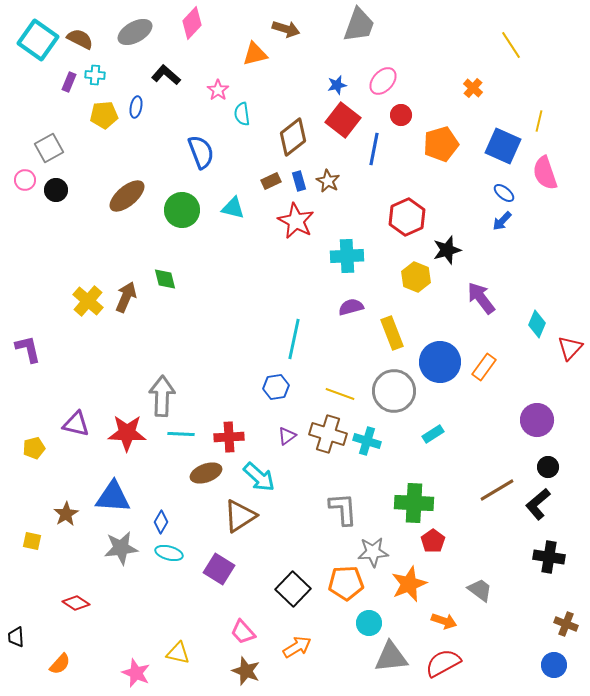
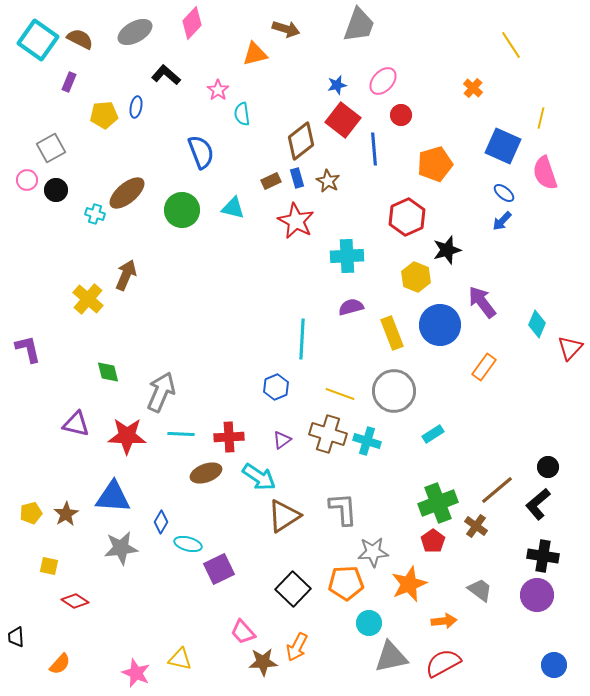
cyan cross at (95, 75): moved 139 px down; rotated 12 degrees clockwise
yellow line at (539, 121): moved 2 px right, 3 px up
brown diamond at (293, 137): moved 8 px right, 4 px down
orange pentagon at (441, 144): moved 6 px left, 20 px down
gray square at (49, 148): moved 2 px right
blue line at (374, 149): rotated 16 degrees counterclockwise
pink circle at (25, 180): moved 2 px right
blue rectangle at (299, 181): moved 2 px left, 3 px up
brown ellipse at (127, 196): moved 3 px up
green diamond at (165, 279): moved 57 px left, 93 px down
brown arrow at (126, 297): moved 22 px up
purple arrow at (481, 298): moved 1 px right, 4 px down
yellow cross at (88, 301): moved 2 px up
cyan line at (294, 339): moved 8 px right; rotated 9 degrees counterclockwise
blue circle at (440, 362): moved 37 px up
blue hexagon at (276, 387): rotated 15 degrees counterclockwise
gray arrow at (162, 396): moved 1 px left, 4 px up; rotated 21 degrees clockwise
purple circle at (537, 420): moved 175 px down
red star at (127, 433): moved 3 px down
purple triangle at (287, 436): moved 5 px left, 4 px down
yellow pentagon at (34, 448): moved 3 px left, 65 px down
cyan arrow at (259, 477): rotated 8 degrees counterclockwise
brown line at (497, 490): rotated 9 degrees counterclockwise
green cross at (414, 503): moved 24 px right; rotated 24 degrees counterclockwise
brown triangle at (240, 516): moved 44 px right
yellow square at (32, 541): moved 17 px right, 25 px down
cyan ellipse at (169, 553): moved 19 px right, 9 px up
black cross at (549, 557): moved 6 px left, 1 px up
purple square at (219, 569): rotated 32 degrees clockwise
red diamond at (76, 603): moved 1 px left, 2 px up
orange arrow at (444, 621): rotated 25 degrees counterclockwise
brown cross at (566, 624): moved 90 px left, 98 px up; rotated 15 degrees clockwise
orange arrow at (297, 647): rotated 148 degrees clockwise
yellow triangle at (178, 653): moved 2 px right, 6 px down
gray triangle at (391, 657): rotated 6 degrees counterclockwise
brown star at (246, 671): moved 17 px right, 9 px up; rotated 24 degrees counterclockwise
